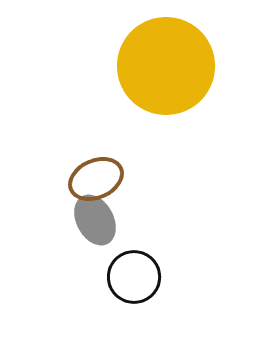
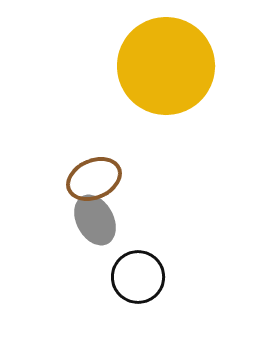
brown ellipse: moved 2 px left
black circle: moved 4 px right
